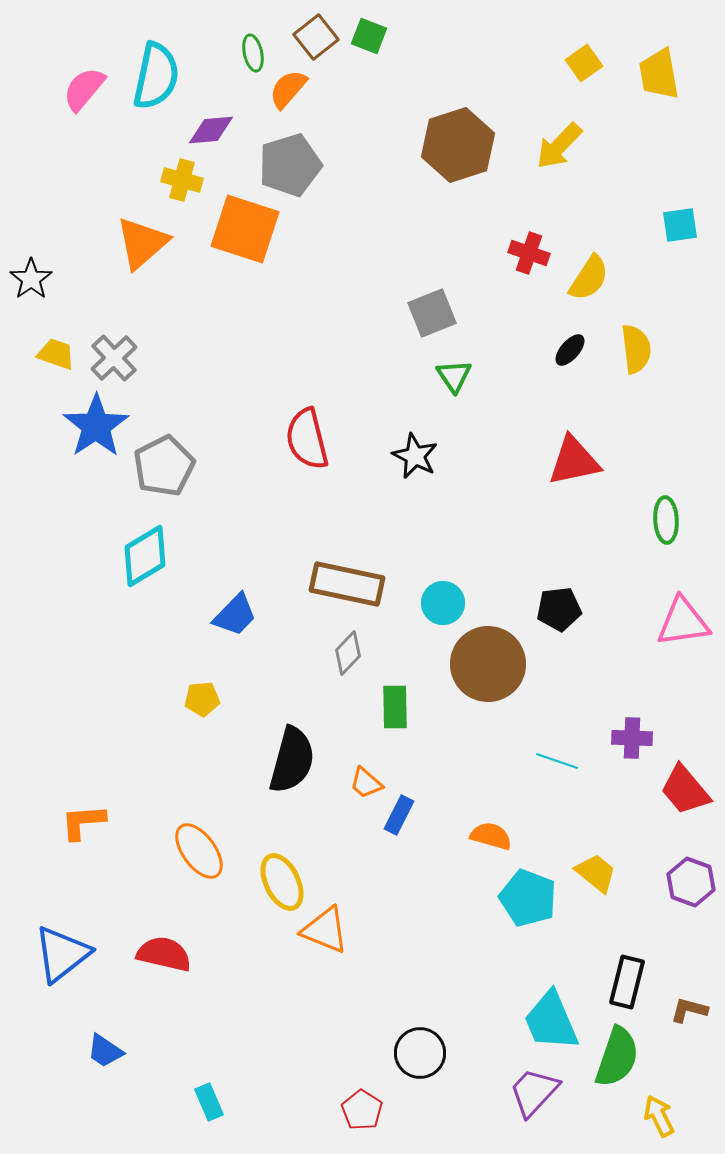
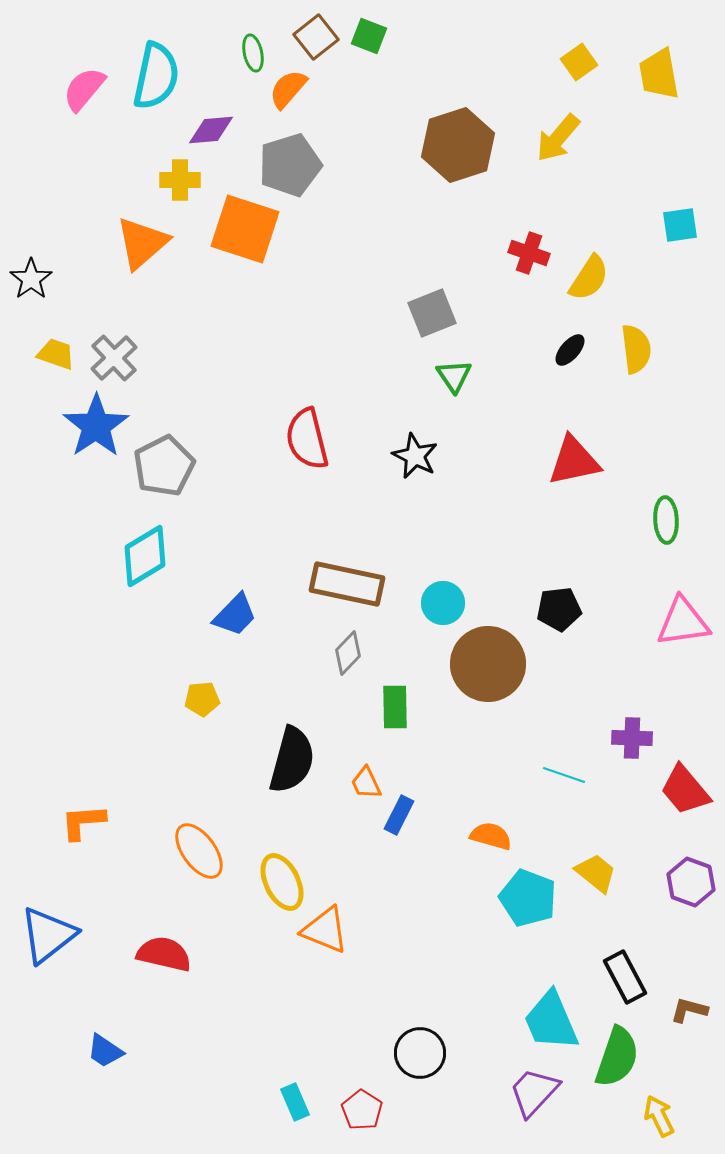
yellow square at (584, 63): moved 5 px left, 1 px up
yellow arrow at (559, 146): moved 1 px left, 8 px up; rotated 4 degrees counterclockwise
yellow cross at (182, 180): moved 2 px left; rotated 15 degrees counterclockwise
cyan line at (557, 761): moved 7 px right, 14 px down
orange trapezoid at (366, 783): rotated 24 degrees clockwise
blue triangle at (62, 954): moved 14 px left, 19 px up
black rectangle at (627, 982): moved 2 px left, 5 px up; rotated 42 degrees counterclockwise
cyan rectangle at (209, 1102): moved 86 px right
